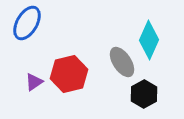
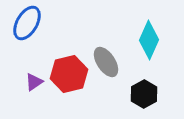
gray ellipse: moved 16 px left
